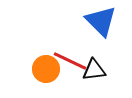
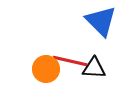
red line: rotated 12 degrees counterclockwise
black triangle: moved 2 px up; rotated 10 degrees clockwise
